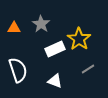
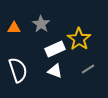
white triangle: moved 10 px up
